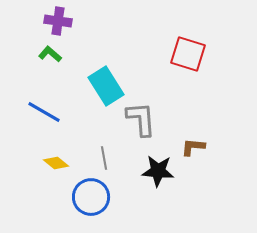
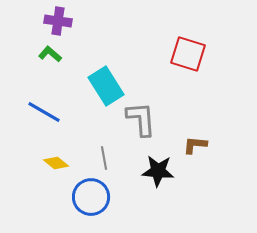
brown L-shape: moved 2 px right, 2 px up
